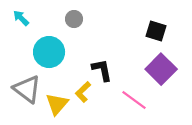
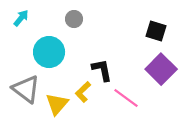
cyan arrow: rotated 84 degrees clockwise
gray triangle: moved 1 px left
pink line: moved 8 px left, 2 px up
